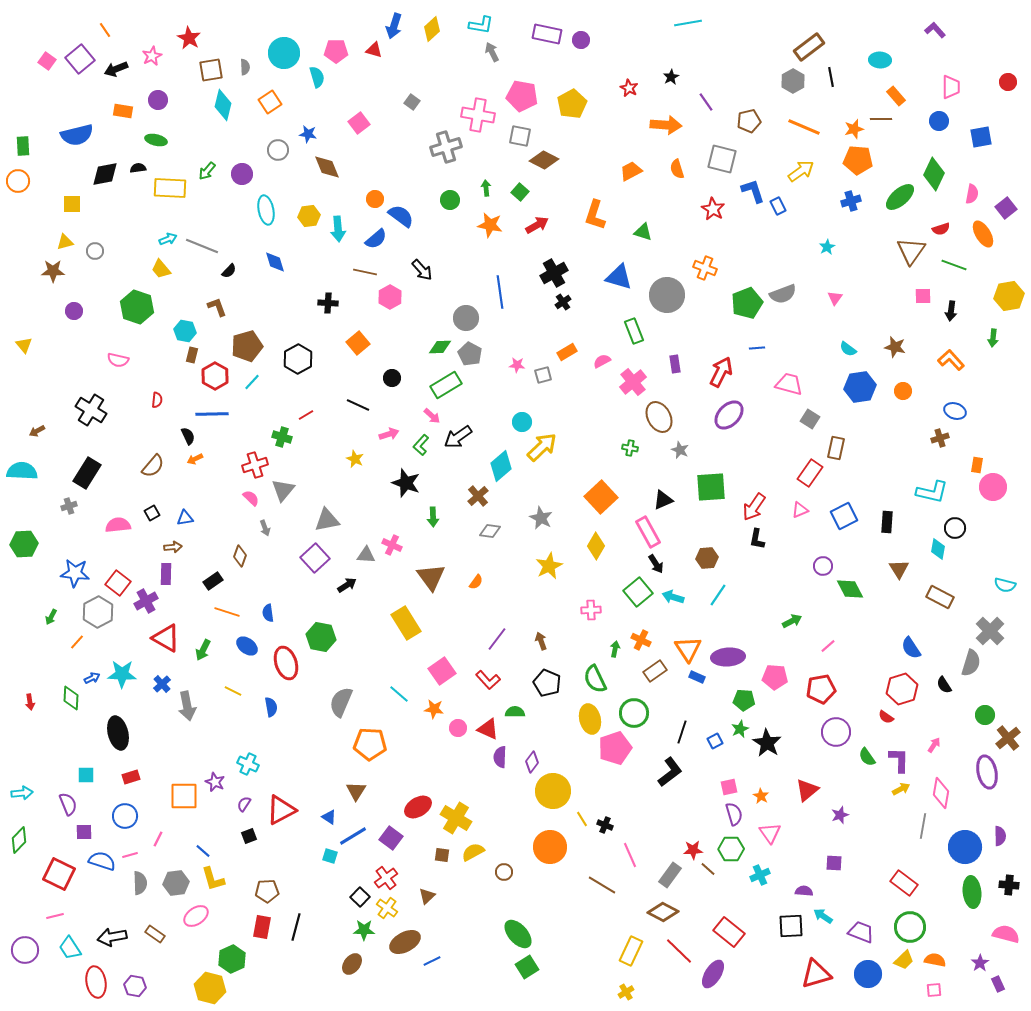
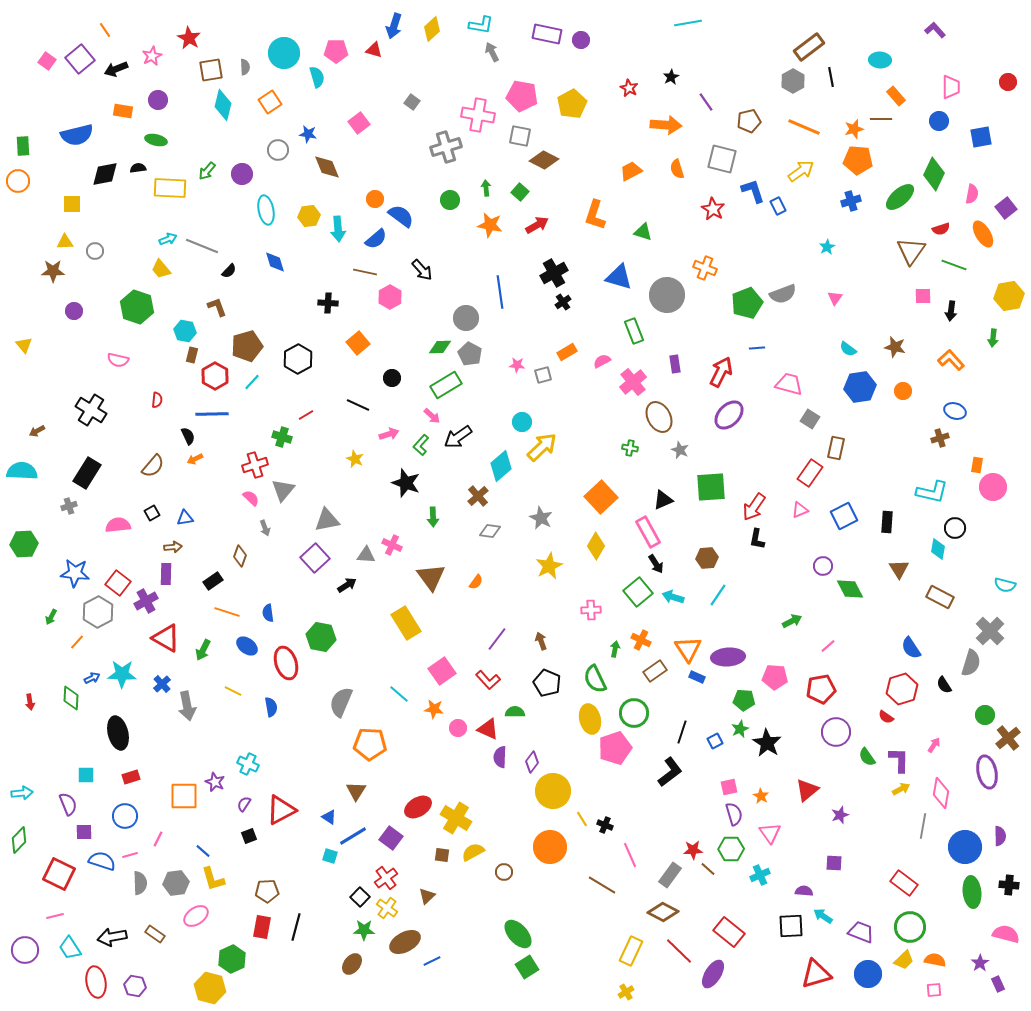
yellow triangle at (65, 242): rotated 12 degrees clockwise
